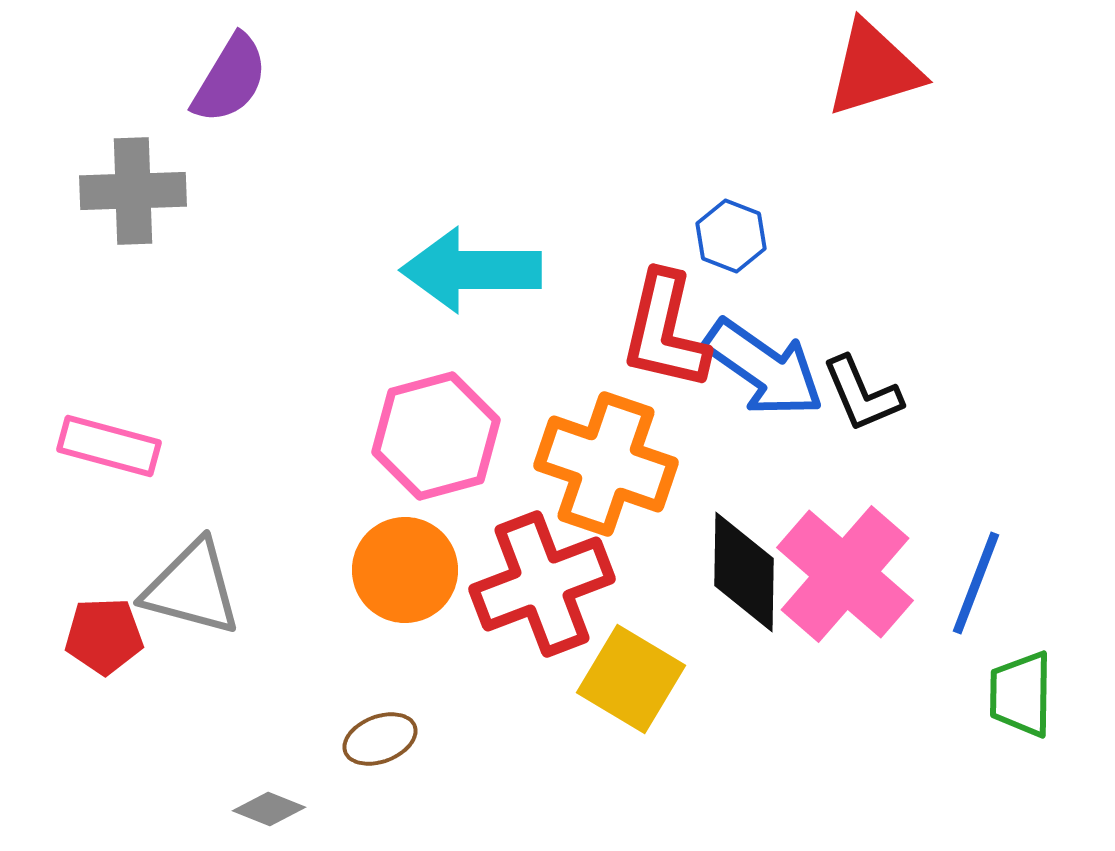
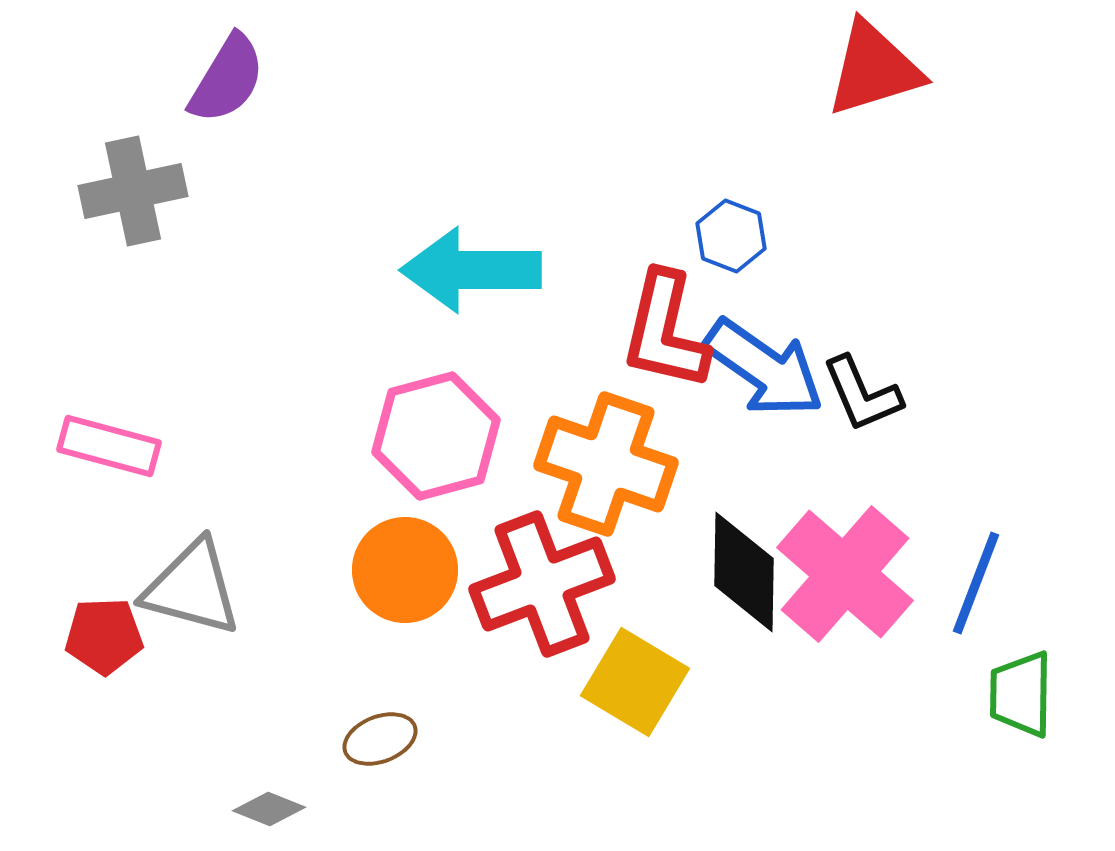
purple semicircle: moved 3 px left
gray cross: rotated 10 degrees counterclockwise
yellow square: moved 4 px right, 3 px down
